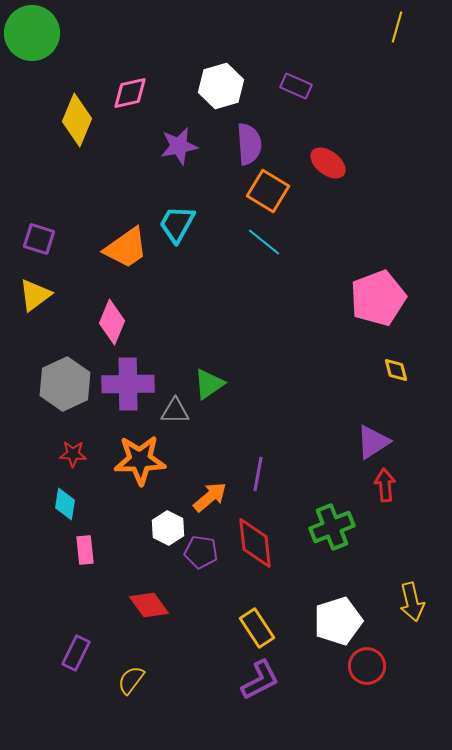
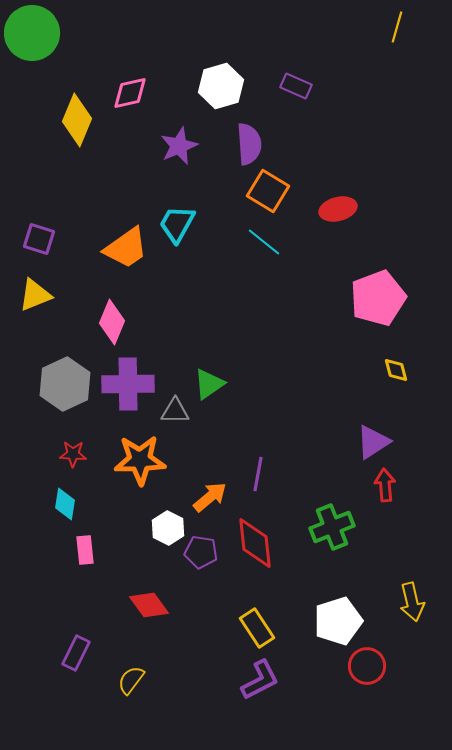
purple star at (179, 146): rotated 12 degrees counterclockwise
red ellipse at (328, 163): moved 10 px right, 46 px down; rotated 51 degrees counterclockwise
yellow triangle at (35, 295): rotated 15 degrees clockwise
